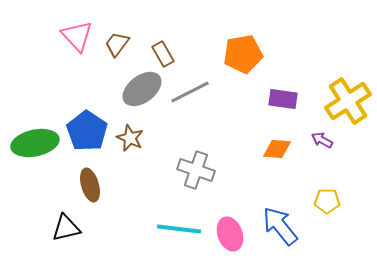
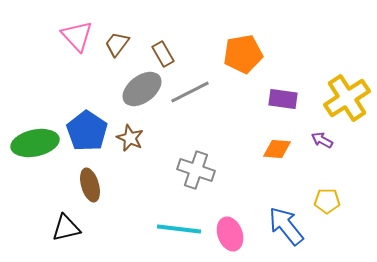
yellow cross: moved 1 px left, 3 px up
blue arrow: moved 6 px right
